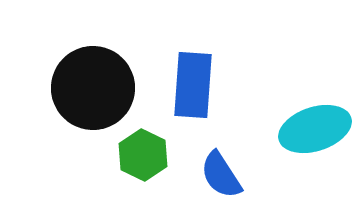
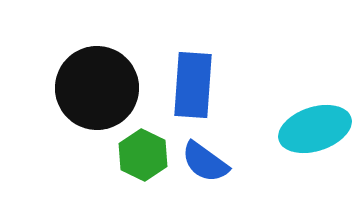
black circle: moved 4 px right
blue semicircle: moved 16 px left, 13 px up; rotated 21 degrees counterclockwise
